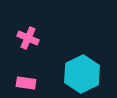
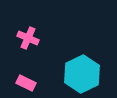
pink rectangle: rotated 18 degrees clockwise
